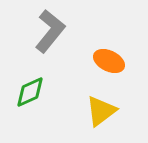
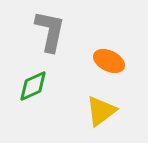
gray L-shape: rotated 27 degrees counterclockwise
green diamond: moved 3 px right, 6 px up
